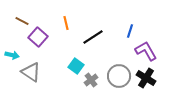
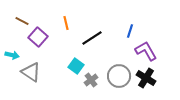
black line: moved 1 px left, 1 px down
